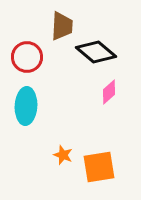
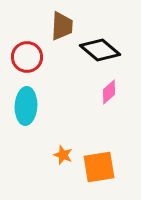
black diamond: moved 4 px right, 2 px up
